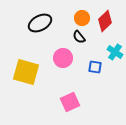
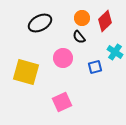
blue square: rotated 24 degrees counterclockwise
pink square: moved 8 px left
